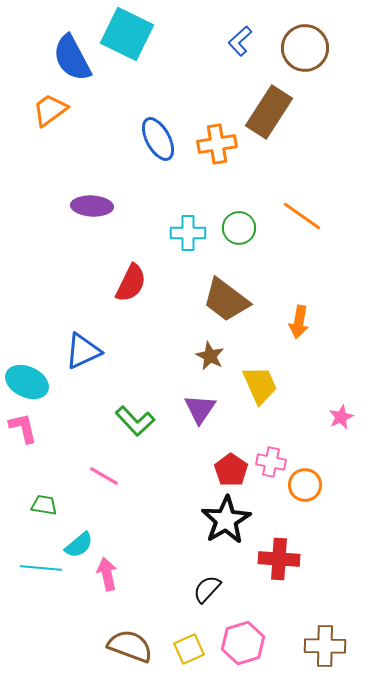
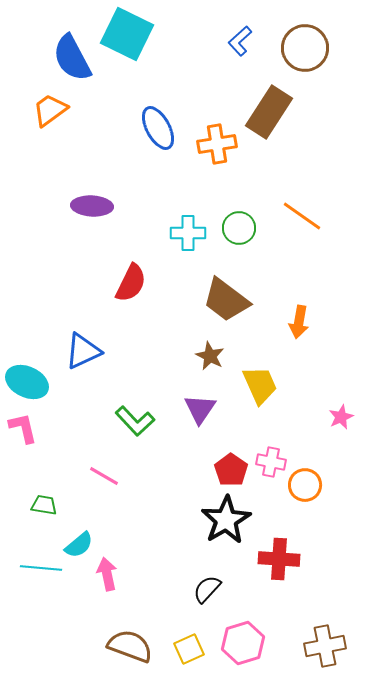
blue ellipse: moved 11 px up
brown cross: rotated 12 degrees counterclockwise
